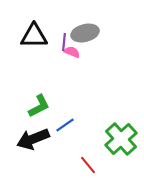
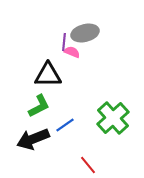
black triangle: moved 14 px right, 39 px down
green cross: moved 8 px left, 21 px up
